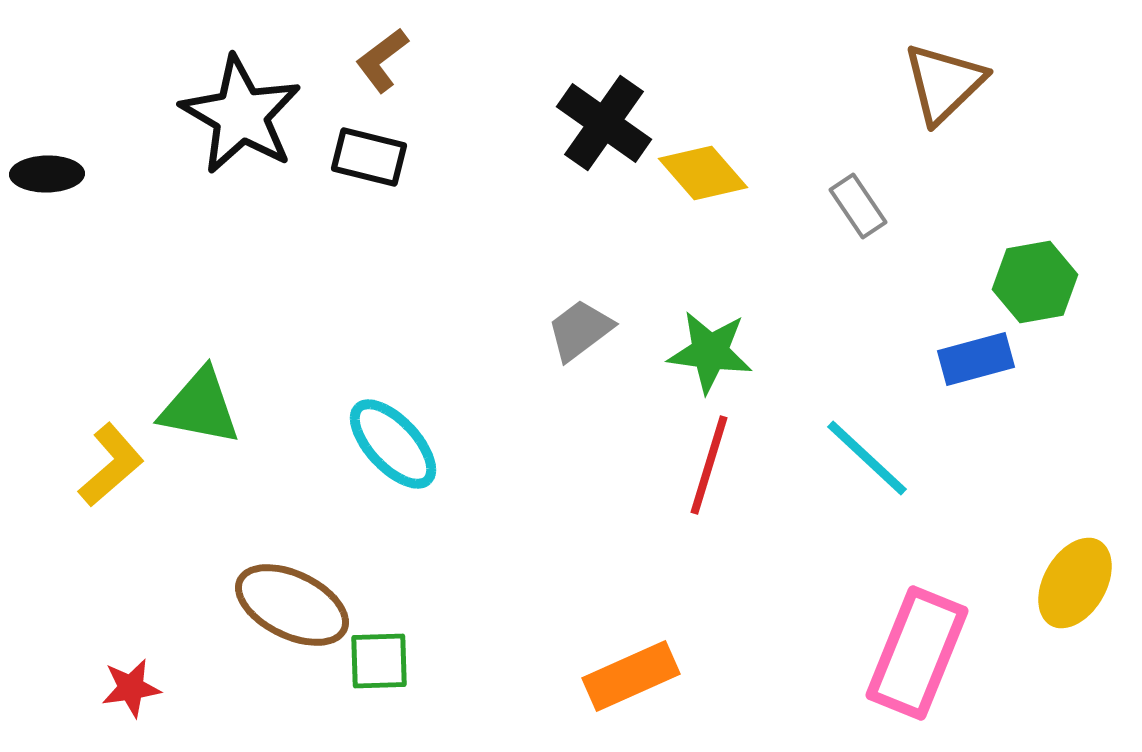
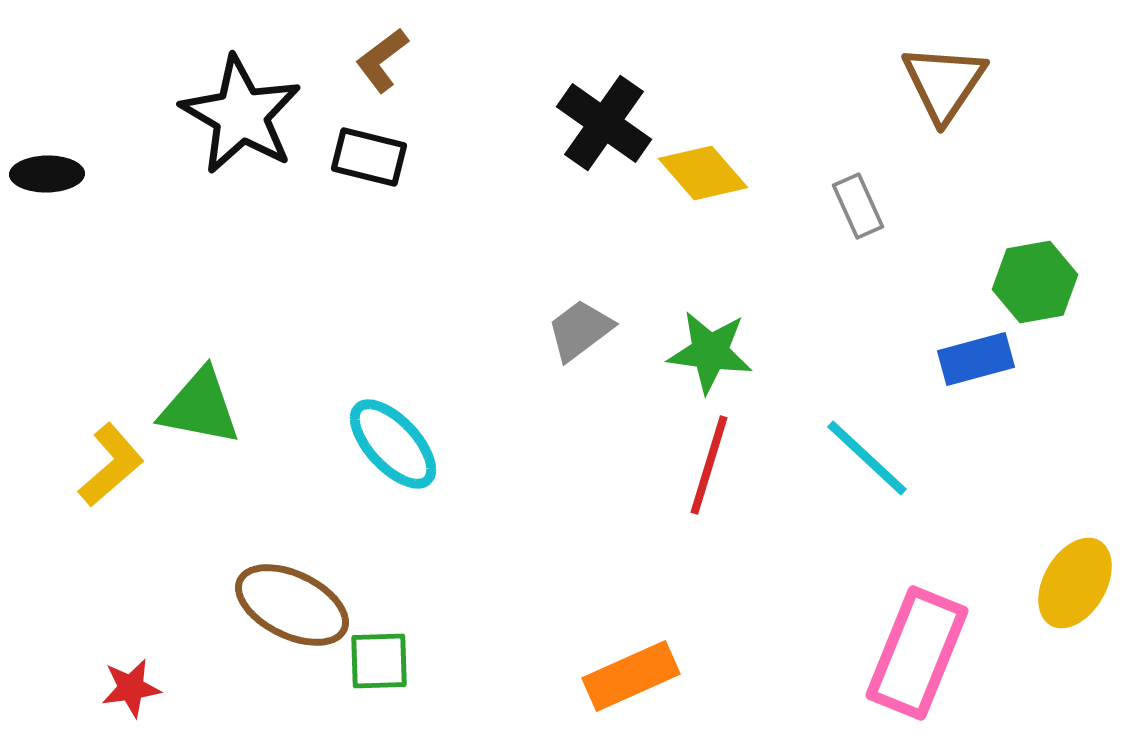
brown triangle: rotated 12 degrees counterclockwise
gray rectangle: rotated 10 degrees clockwise
